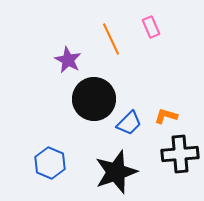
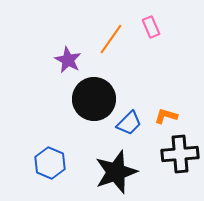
orange line: rotated 60 degrees clockwise
